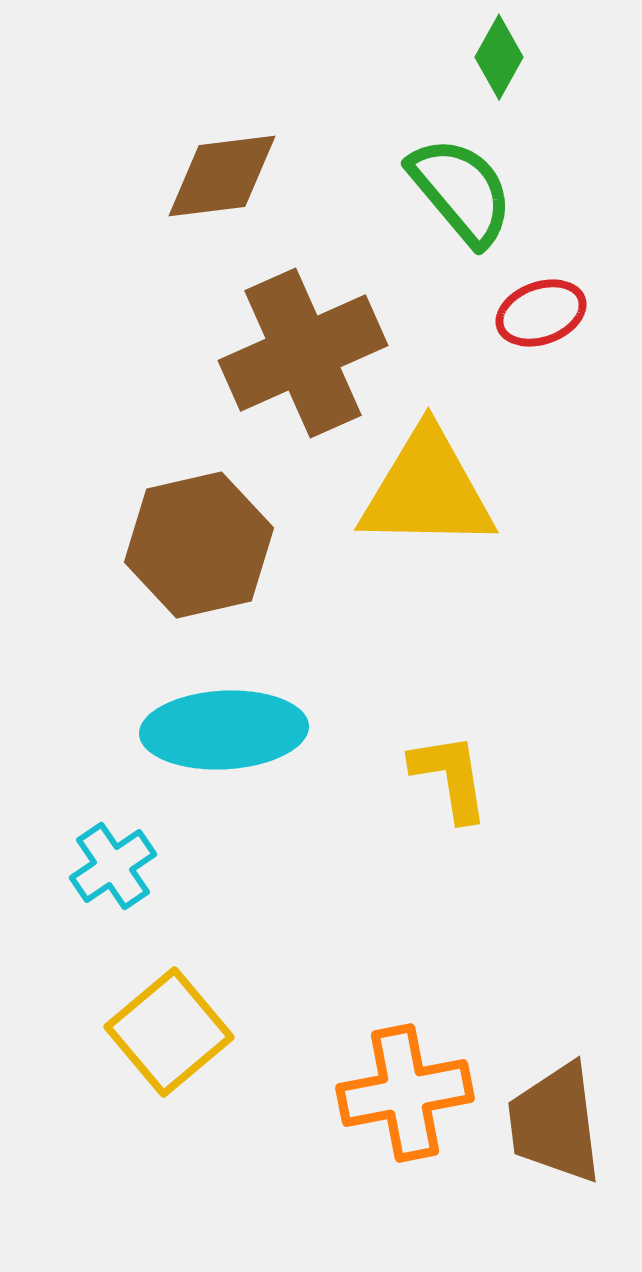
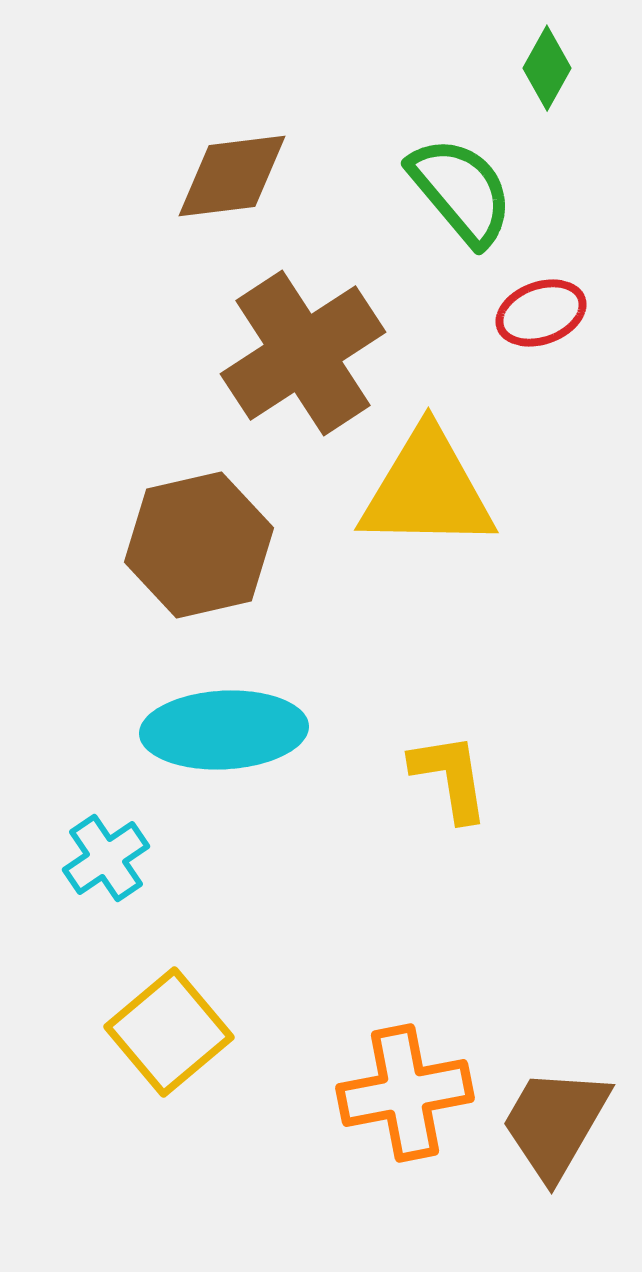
green diamond: moved 48 px right, 11 px down
brown diamond: moved 10 px right
brown cross: rotated 9 degrees counterclockwise
cyan cross: moved 7 px left, 8 px up
brown trapezoid: rotated 37 degrees clockwise
